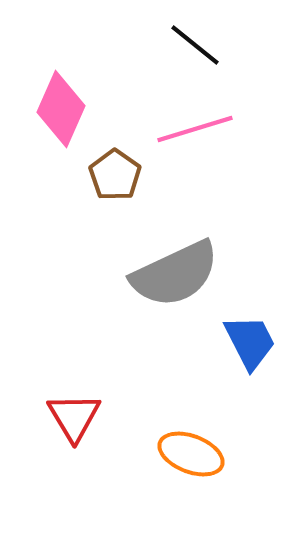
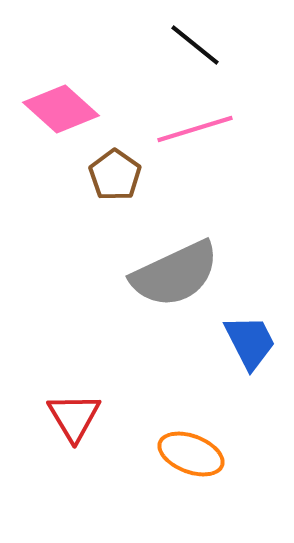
pink diamond: rotated 72 degrees counterclockwise
